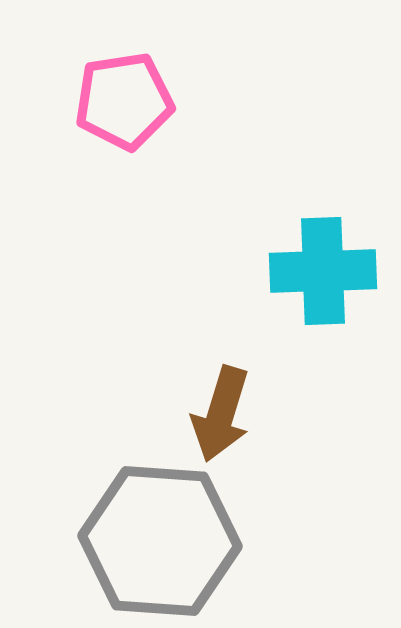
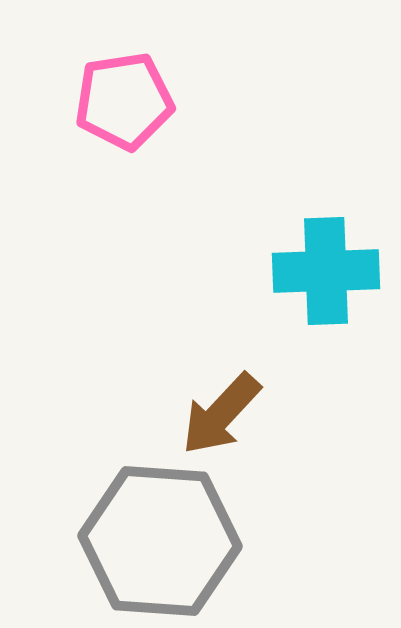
cyan cross: moved 3 px right
brown arrow: rotated 26 degrees clockwise
